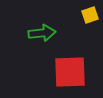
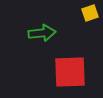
yellow square: moved 2 px up
